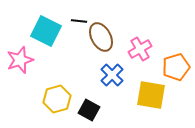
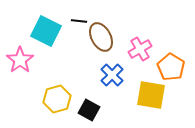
pink star: rotated 16 degrees counterclockwise
orange pentagon: moved 5 px left; rotated 24 degrees counterclockwise
